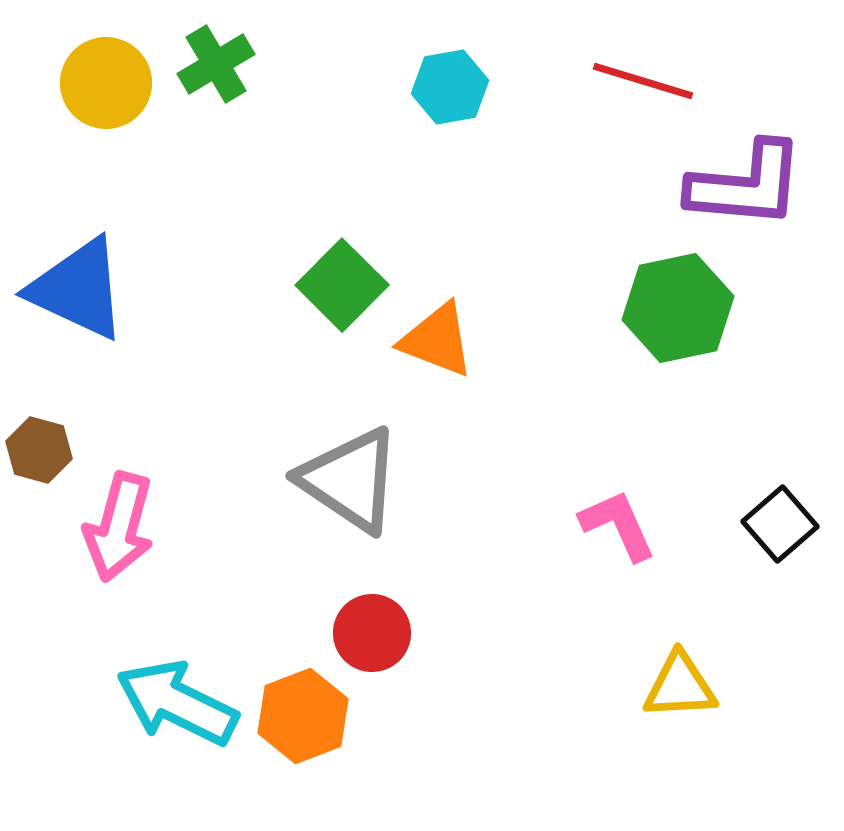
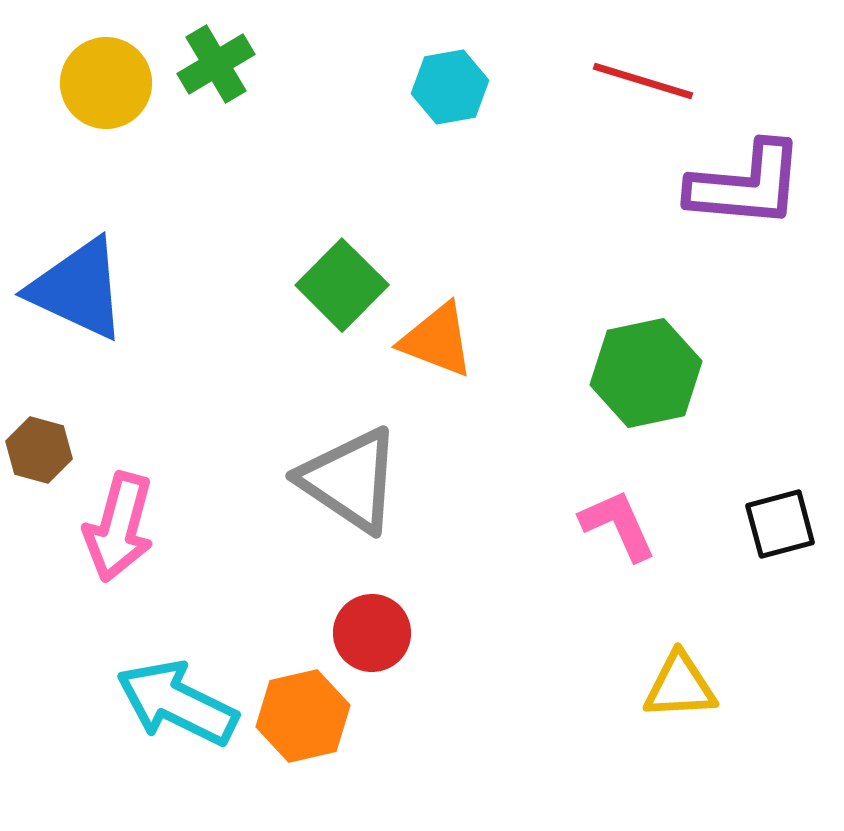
green hexagon: moved 32 px left, 65 px down
black square: rotated 26 degrees clockwise
orange hexagon: rotated 8 degrees clockwise
